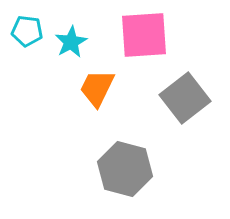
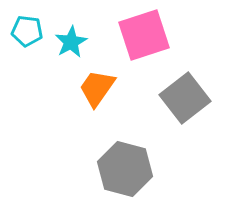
pink square: rotated 14 degrees counterclockwise
orange trapezoid: rotated 9 degrees clockwise
